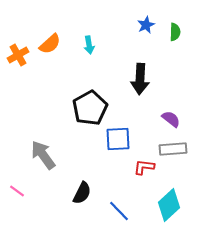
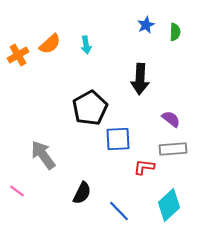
cyan arrow: moved 3 px left
